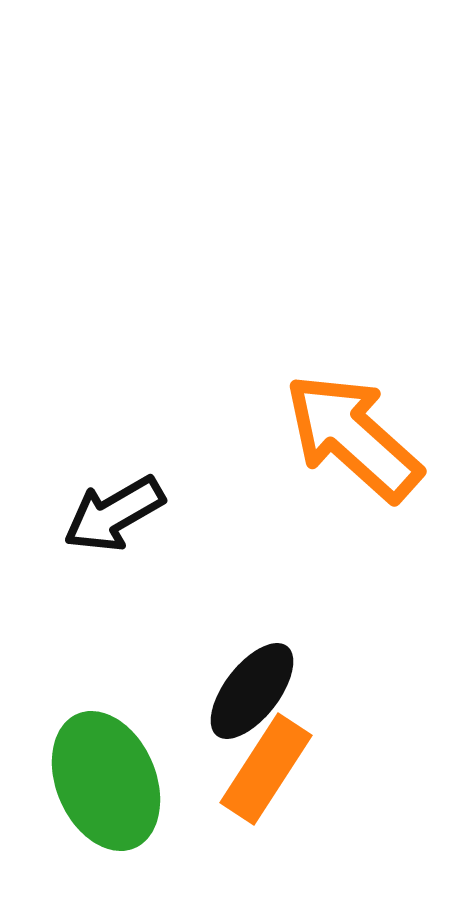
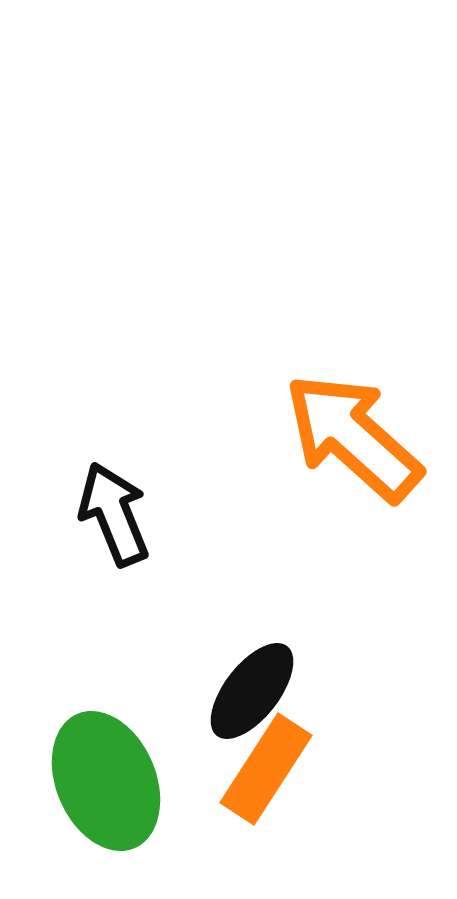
black arrow: rotated 98 degrees clockwise
